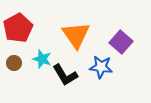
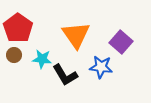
red pentagon: rotated 8 degrees counterclockwise
cyan star: rotated 12 degrees counterclockwise
brown circle: moved 8 px up
